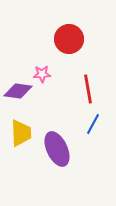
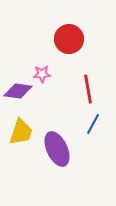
yellow trapezoid: moved 1 px up; rotated 20 degrees clockwise
